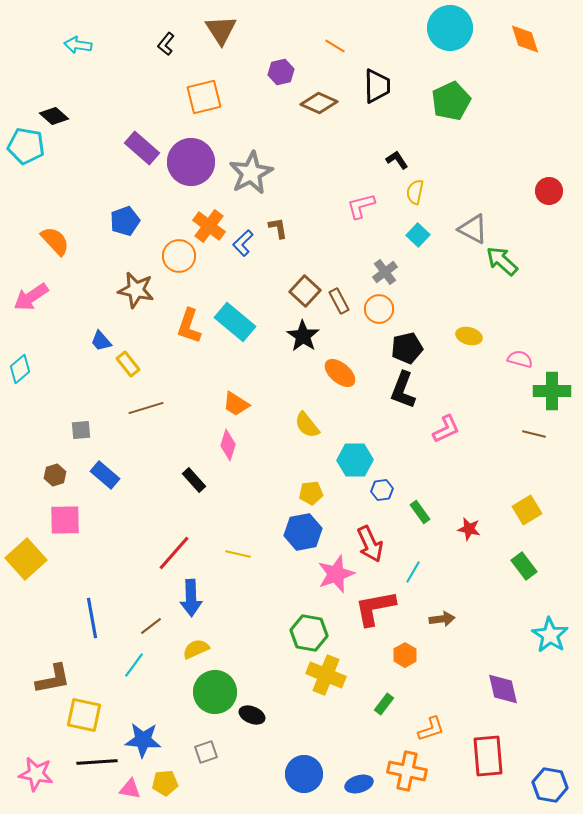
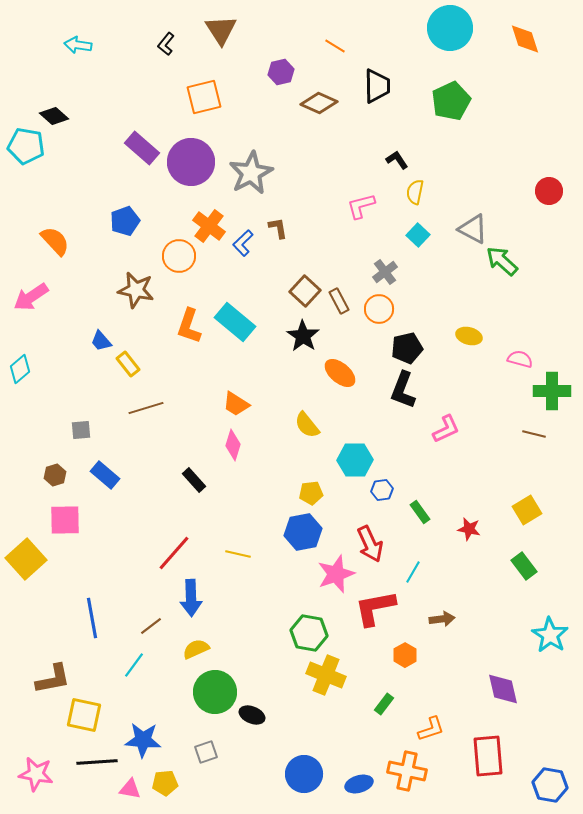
pink diamond at (228, 445): moved 5 px right
